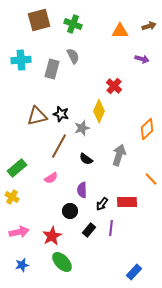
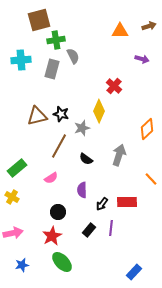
green cross: moved 17 px left, 16 px down; rotated 30 degrees counterclockwise
black circle: moved 12 px left, 1 px down
pink arrow: moved 6 px left, 1 px down
